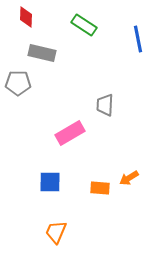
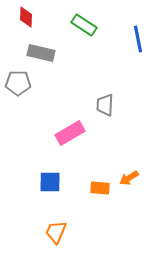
gray rectangle: moved 1 px left
